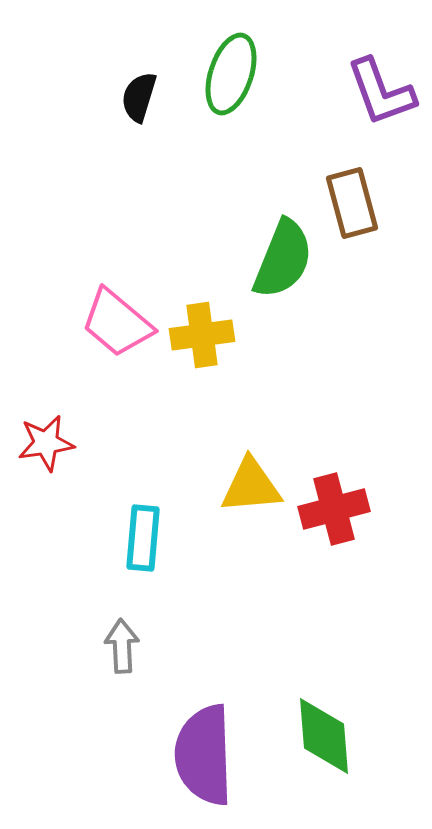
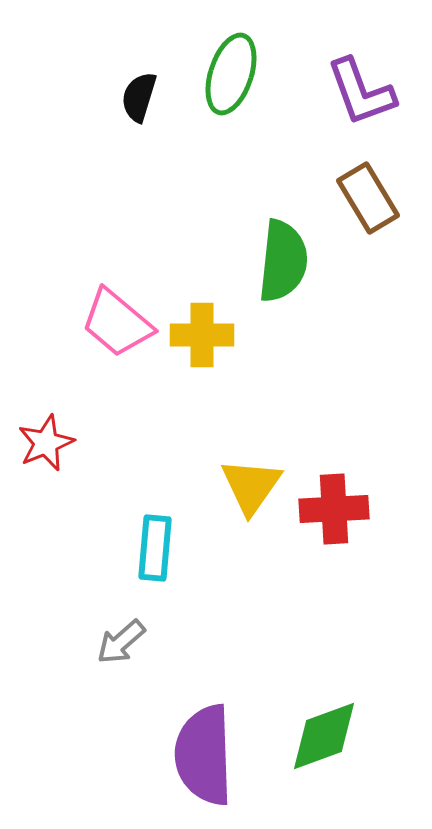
purple L-shape: moved 20 px left
brown rectangle: moved 16 px right, 5 px up; rotated 16 degrees counterclockwise
green semicircle: moved 2 px down; rotated 16 degrees counterclockwise
yellow cross: rotated 8 degrees clockwise
red star: rotated 14 degrees counterclockwise
yellow triangle: rotated 50 degrees counterclockwise
red cross: rotated 12 degrees clockwise
cyan rectangle: moved 12 px right, 10 px down
gray arrow: moved 1 px left, 4 px up; rotated 128 degrees counterclockwise
green diamond: rotated 74 degrees clockwise
